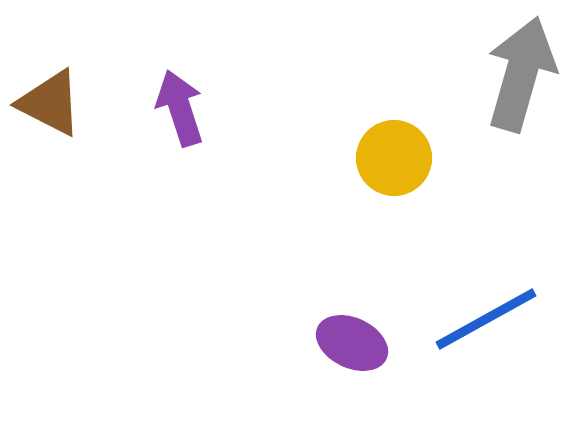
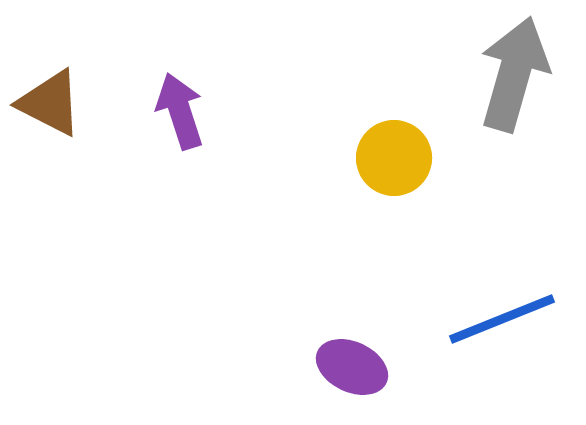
gray arrow: moved 7 px left
purple arrow: moved 3 px down
blue line: moved 16 px right; rotated 7 degrees clockwise
purple ellipse: moved 24 px down
